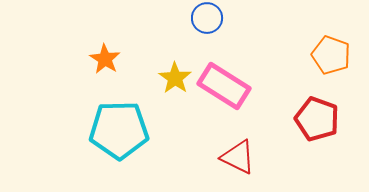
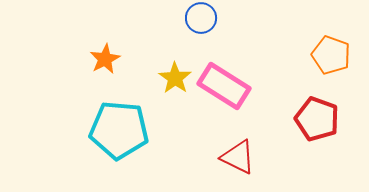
blue circle: moved 6 px left
orange star: rotated 12 degrees clockwise
cyan pentagon: rotated 6 degrees clockwise
